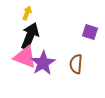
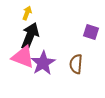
purple square: moved 1 px right
pink triangle: moved 2 px left
